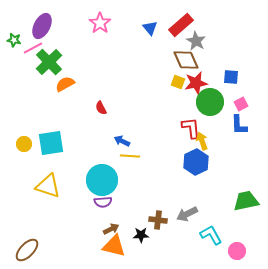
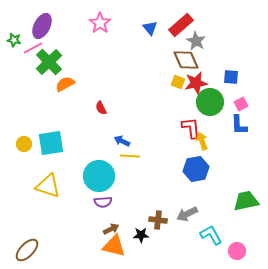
blue hexagon: moved 7 px down; rotated 15 degrees clockwise
cyan circle: moved 3 px left, 4 px up
